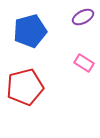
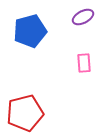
pink rectangle: rotated 54 degrees clockwise
red pentagon: moved 26 px down
